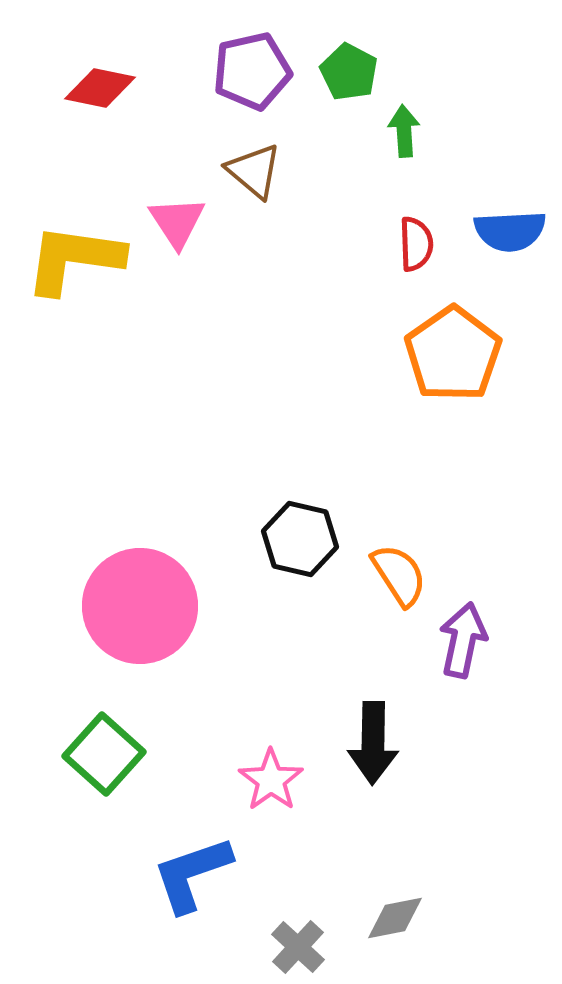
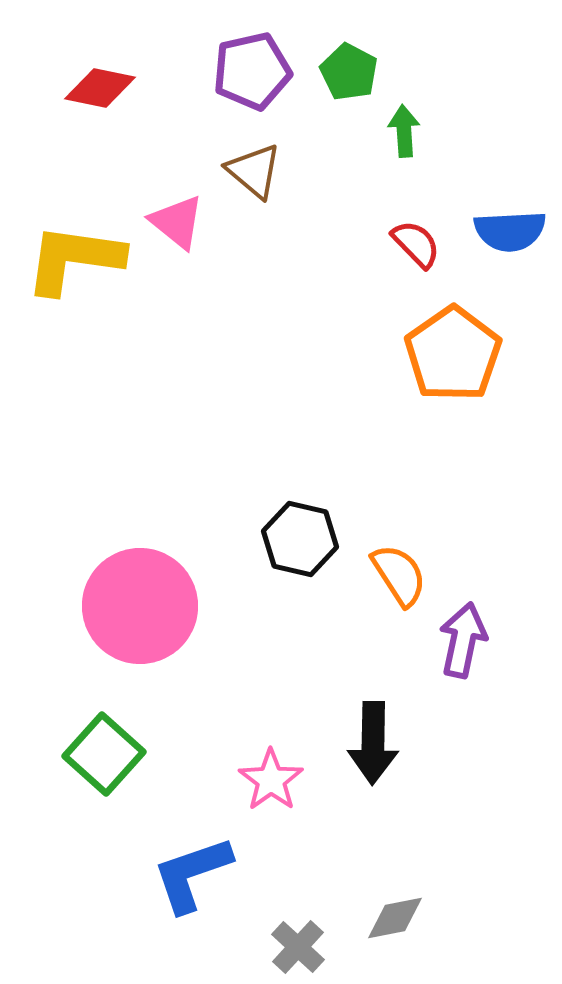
pink triangle: rotated 18 degrees counterclockwise
red semicircle: rotated 42 degrees counterclockwise
